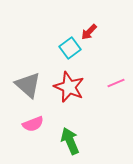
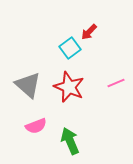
pink semicircle: moved 3 px right, 2 px down
